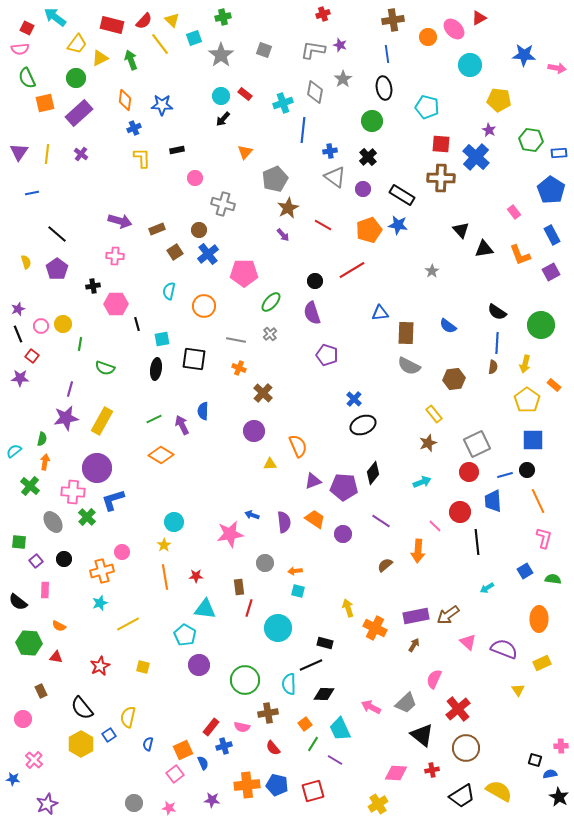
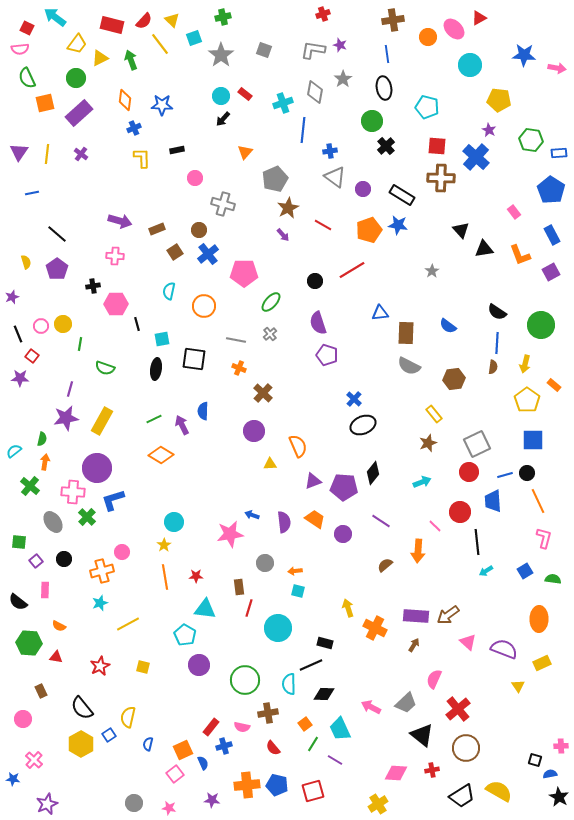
red square at (441, 144): moved 4 px left, 2 px down
black cross at (368, 157): moved 18 px right, 11 px up
purple star at (18, 309): moved 6 px left, 12 px up
purple semicircle at (312, 313): moved 6 px right, 10 px down
black circle at (527, 470): moved 3 px down
cyan arrow at (487, 588): moved 1 px left, 17 px up
purple rectangle at (416, 616): rotated 15 degrees clockwise
yellow triangle at (518, 690): moved 4 px up
